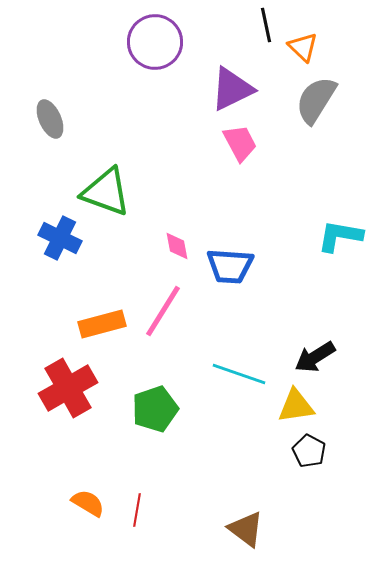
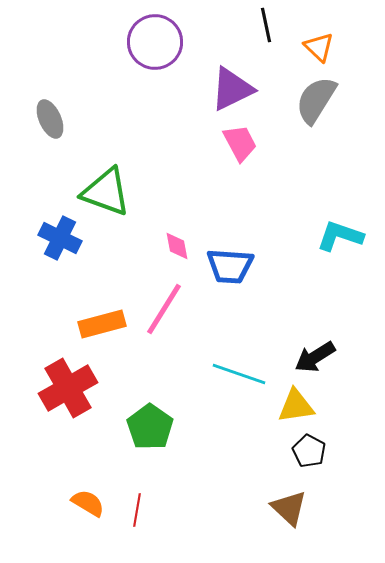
orange triangle: moved 16 px right
cyan L-shape: rotated 9 degrees clockwise
pink line: moved 1 px right, 2 px up
green pentagon: moved 5 px left, 18 px down; rotated 18 degrees counterclockwise
brown triangle: moved 43 px right, 21 px up; rotated 6 degrees clockwise
